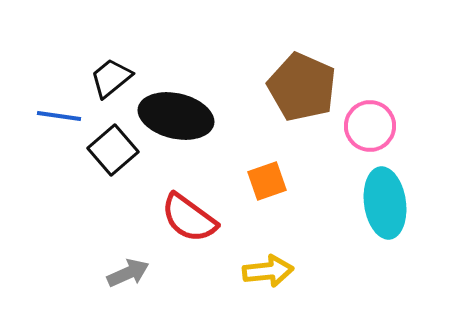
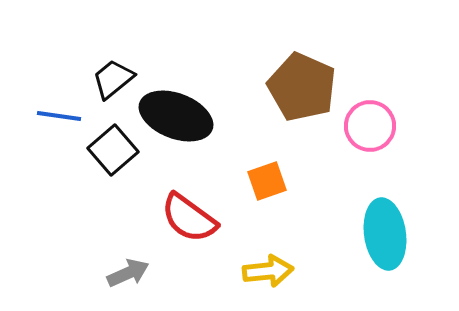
black trapezoid: moved 2 px right, 1 px down
black ellipse: rotated 8 degrees clockwise
cyan ellipse: moved 31 px down
